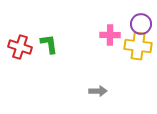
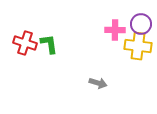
pink cross: moved 5 px right, 5 px up
red cross: moved 5 px right, 4 px up
gray arrow: moved 8 px up; rotated 18 degrees clockwise
